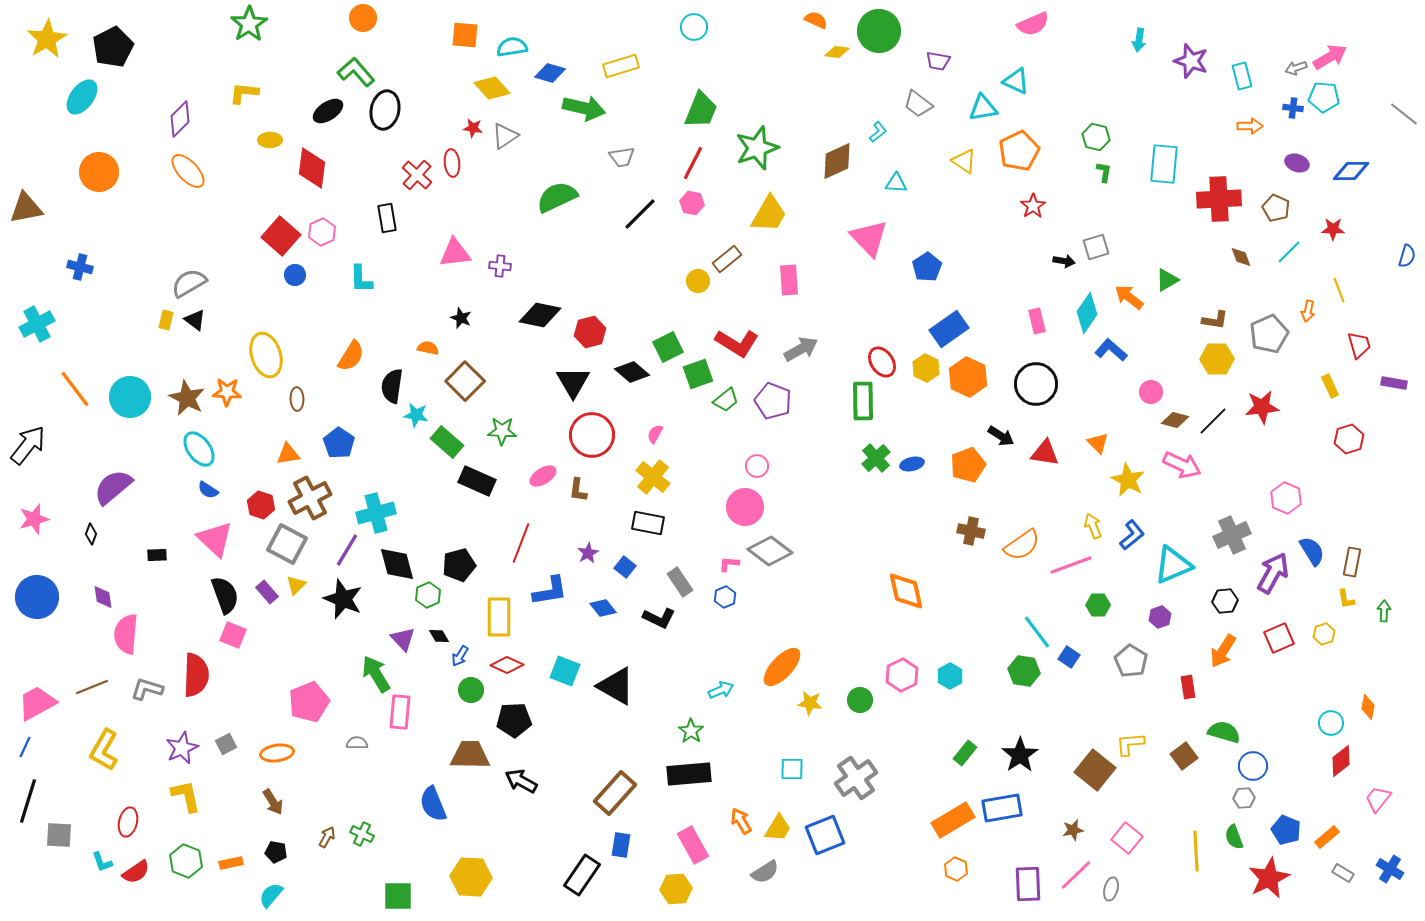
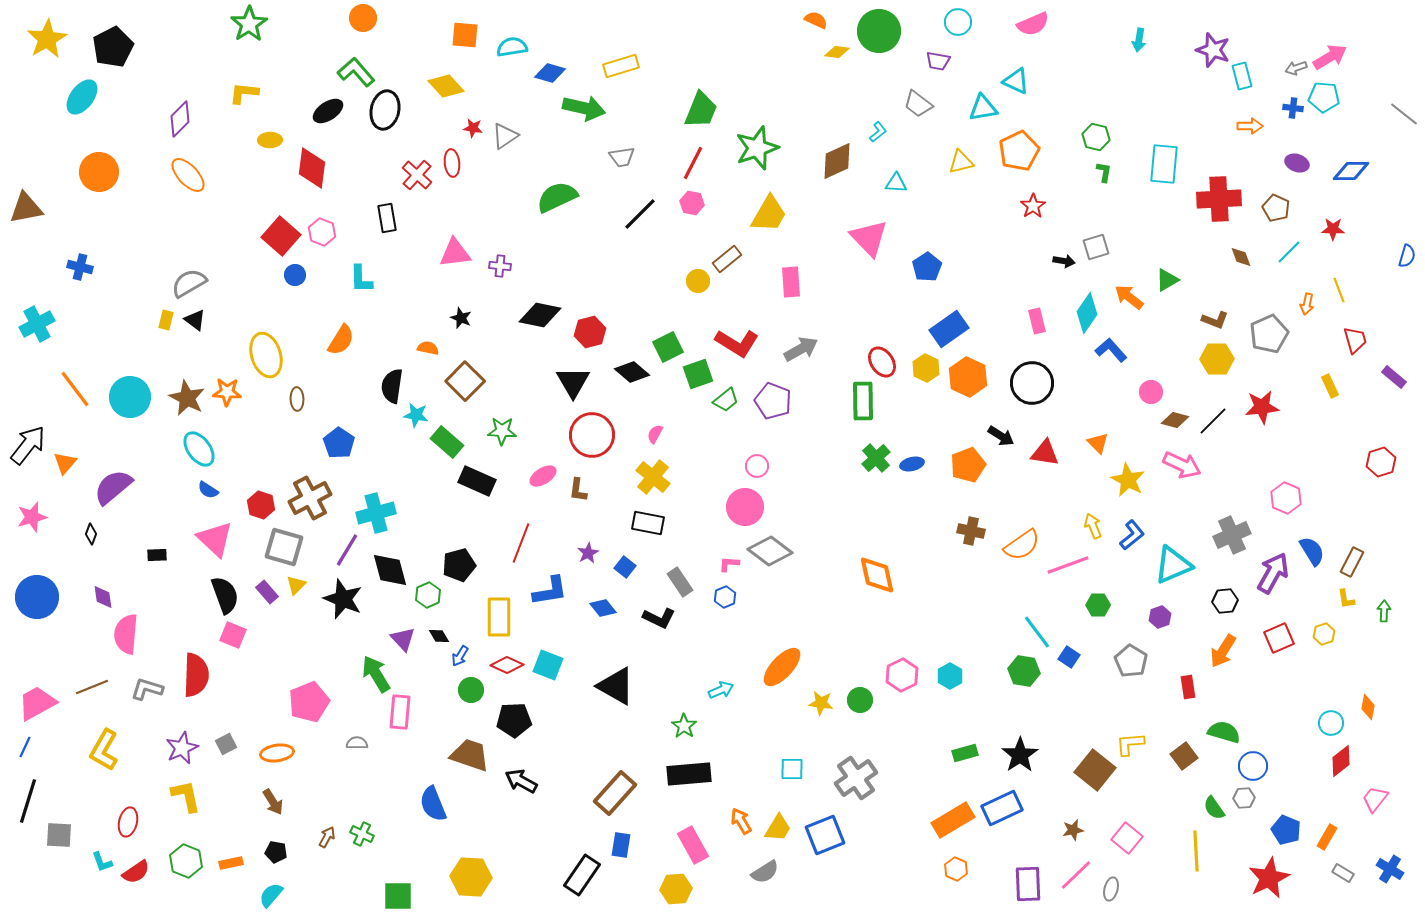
cyan circle at (694, 27): moved 264 px right, 5 px up
purple star at (1191, 61): moved 22 px right, 11 px up
yellow diamond at (492, 88): moved 46 px left, 2 px up
yellow triangle at (964, 161): moved 3 px left, 1 px down; rotated 48 degrees counterclockwise
orange ellipse at (188, 171): moved 4 px down
pink hexagon at (322, 232): rotated 16 degrees counterclockwise
pink rectangle at (789, 280): moved 2 px right, 2 px down
orange arrow at (1308, 311): moved 1 px left, 7 px up
brown L-shape at (1215, 320): rotated 12 degrees clockwise
red trapezoid at (1359, 345): moved 4 px left, 5 px up
blue L-shape at (1111, 350): rotated 8 degrees clockwise
orange semicircle at (351, 356): moved 10 px left, 16 px up
purple rectangle at (1394, 383): moved 6 px up; rotated 30 degrees clockwise
black circle at (1036, 384): moved 4 px left, 1 px up
red hexagon at (1349, 439): moved 32 px right, 23 px down
orange triangle at (288, 454): moved 223 px left, 9 px down; rotated 40 degrees counterclockwise
pink star at (34, 519): moved 2 px left, 2 px up
gray square at (287, 544): moved 3 px left, 3 px down; rotated 12 degrees counterclockwise
brown rectangle at (1352, 562): rotated 16 degrees clockwise
black diamond at (397, 564): moved 7 px left, 6 px down
pink line at (1071, 565): moved 3 px left
orange diamond at (906, 591): moved 29 px left, 16 px up
cyan square at (565, 671): moved 17 px left, 6 px up
yellow star at (810, 703): moved 11 px right
green star at (691, 731): moved 7 px left, 5 px up
green rectangle at (965, 753): rotated 35 degrees clockwise
brown trapezoid at (470, 755): rotated 18 degrees clockwise
pink trapezoid at (1378, 799): moved 3 px left
blue rectangle at (1002, 808): rotated 15 degrees counterclockwise
green semicircle at (1234, 837): moved 20 px left, 29 px up; rotated 15 degrees counterclockwise
orange rectangle at (1327, 837): rotated 20 degrees counterclockwise
